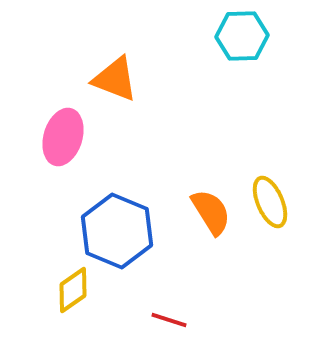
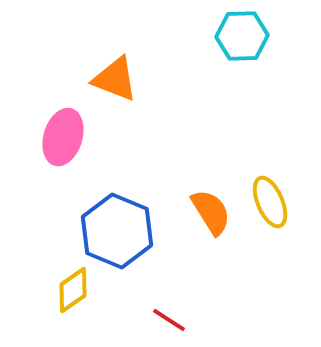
red line: rotated 15 degrees clockwise
